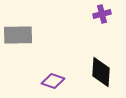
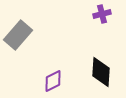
gray rectangle: rotated 48 degrees counterclockwise
purple diamond: rotated 45 degrees counterclockwise
